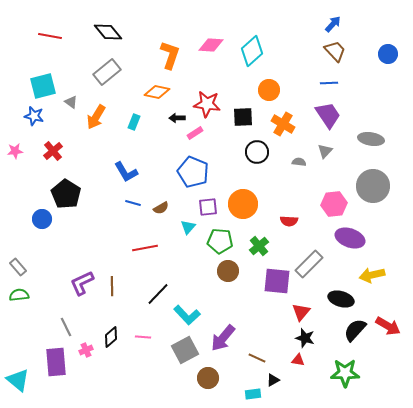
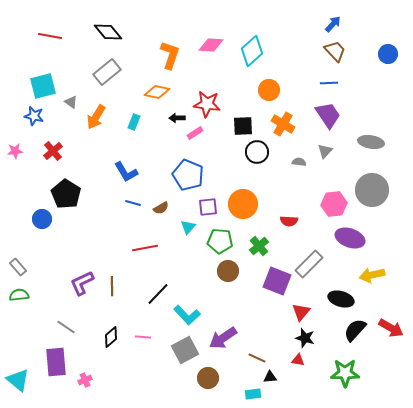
black square at (243, 117): moved 9 px down
gray ellipse at (371, 139): moved 3 px down
blue pentagon at (193, 172): moved 5 px left, 3 px down
gray circle at (373, 186): moved 1 px left, 4 px down
purple square at (277, 281): rotated 16 degrees clockwise
red arrow at (388, 326): moved 3 px right, 2 px down
gray line at (66, 327): rotated 30 degrees counterclockwise
purple arrow at (223, 338): rotated 16 degrees clockwise
pink cross at (86, 350): moved 1 px left, 30 px down
black triangle at (273, 380): moved 3 px left, 3 px up; rotated 24 degrees clockwise
